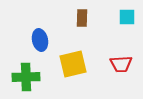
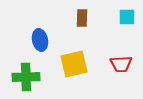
yellow square: moved 1 px right
